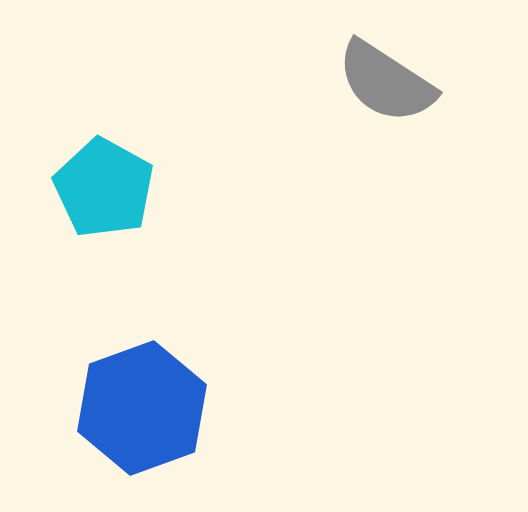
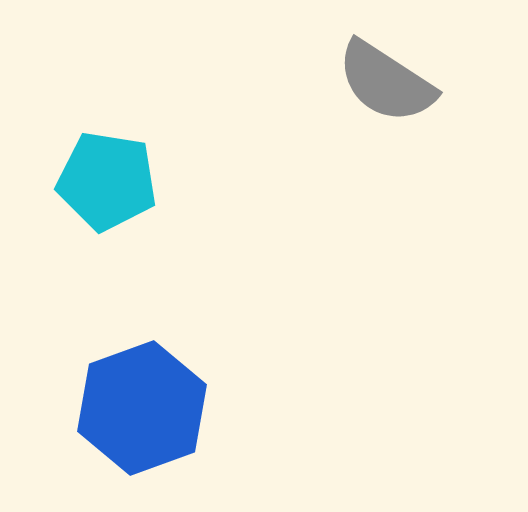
cyan pentagon: moved 3 px right, 7 px up; rotated 20 degrees counterclockwise
